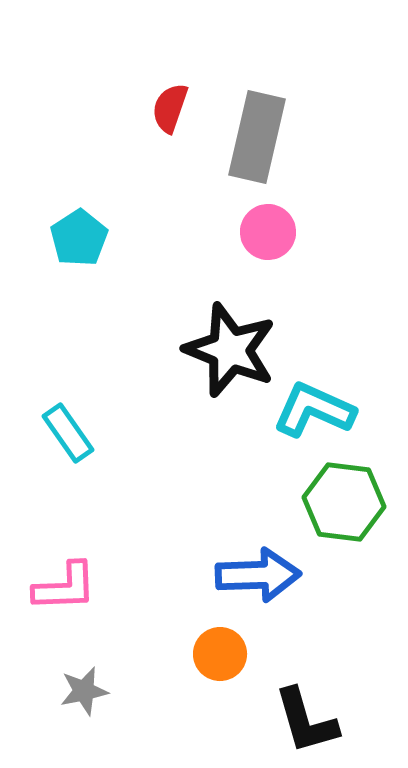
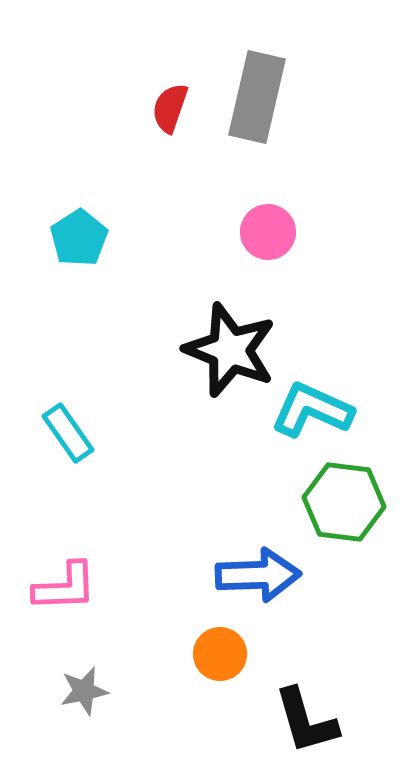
gray rectangle: moved 40 px up
cyan L-shape: moved 2 px left
